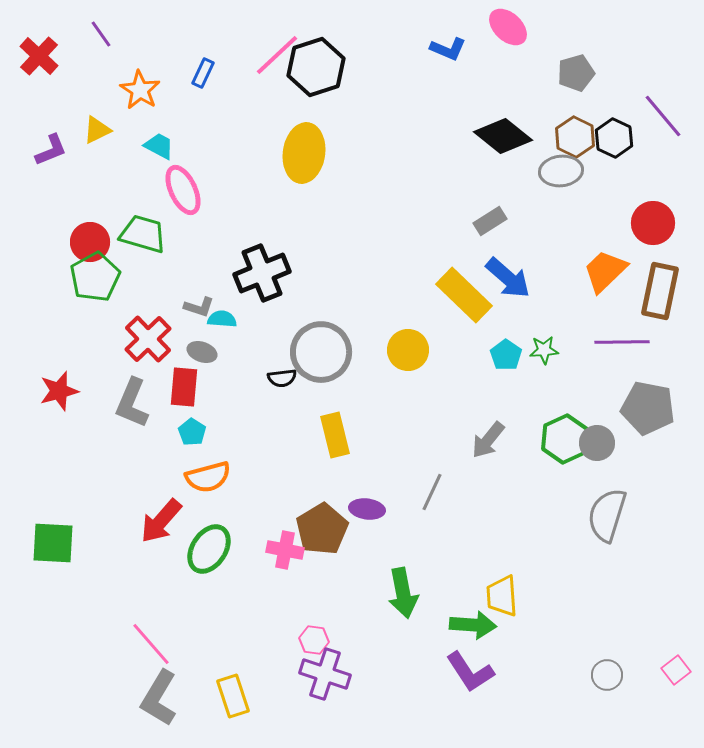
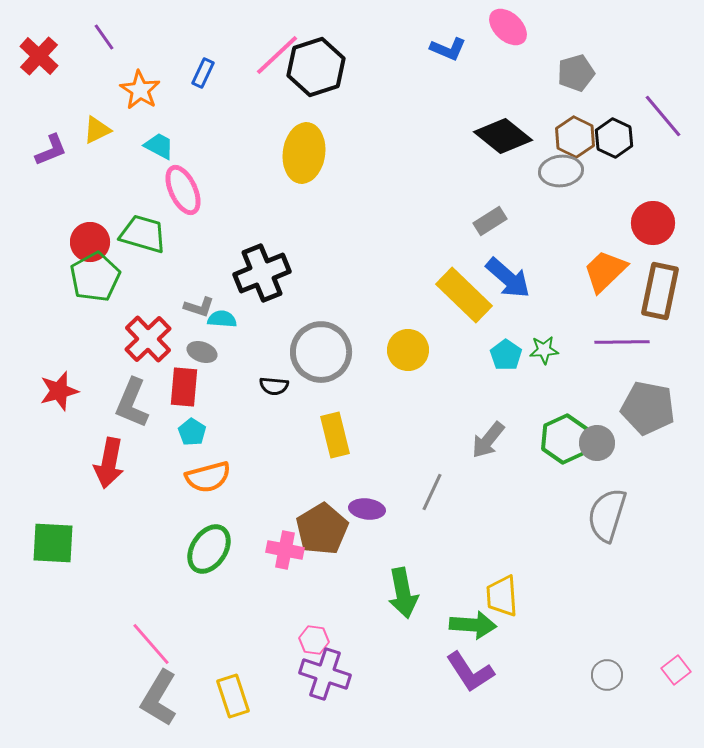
purple line at (101, 34): moved 3 px right, 3 px down
black semicircle at (282, 378): moved 8 px left, 8 px down; rotated 12 degrees clockwise
red arrow at (161, 521): moved 52 px left, 58 px up; rotated 30 degrees counterclockwise
